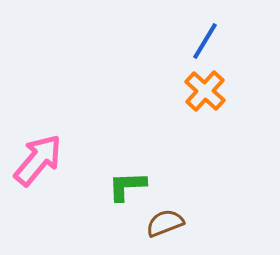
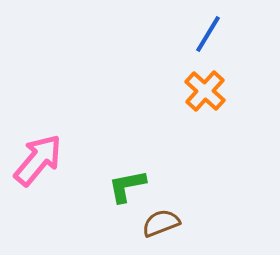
blue line: moved 3 px right, 7 px up
green L-shape: rotated 9 degrees counterclockwise
brown semicircle: moved 4 px left
